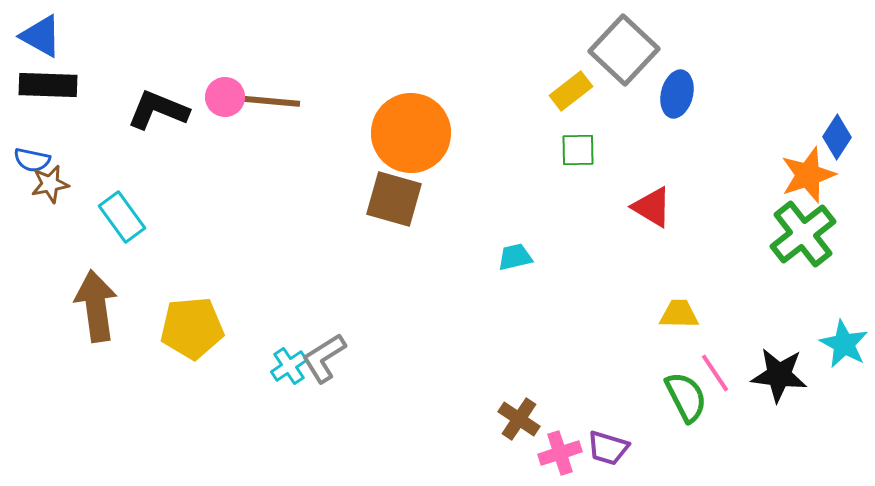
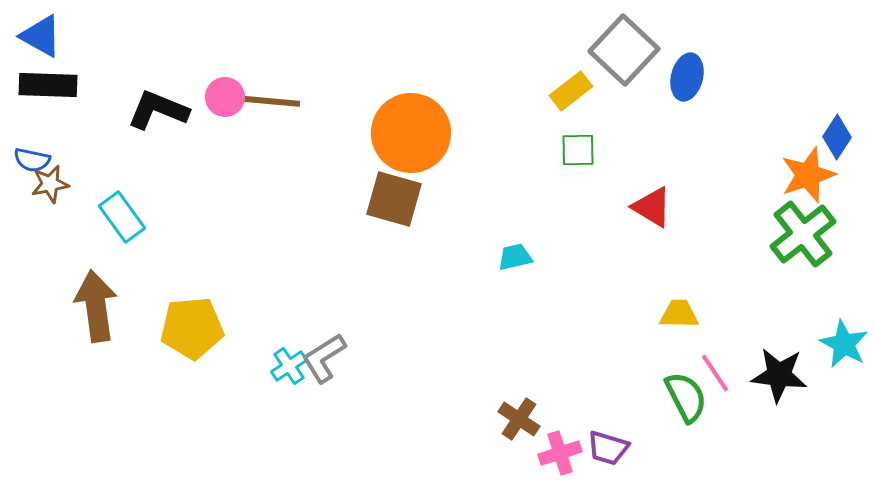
blue ellipse: moved 10 px right, 17 px up
